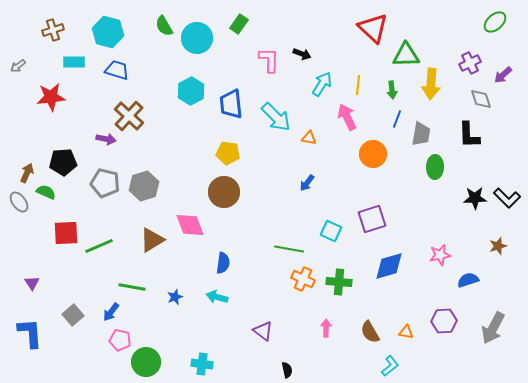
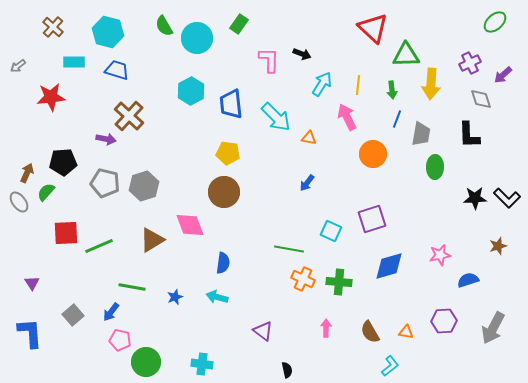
brown cross at (53, 30): moved 3 px up; rotated 30 degrees counterclockwise
green semicircle at (46, 192): rotated 72 degrees counterclockwise
